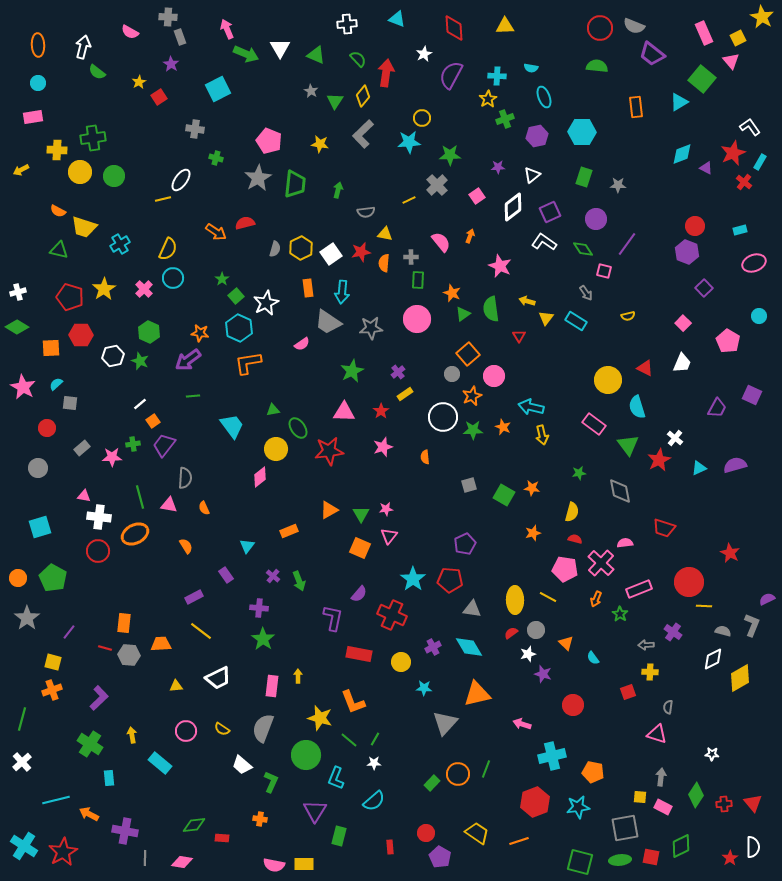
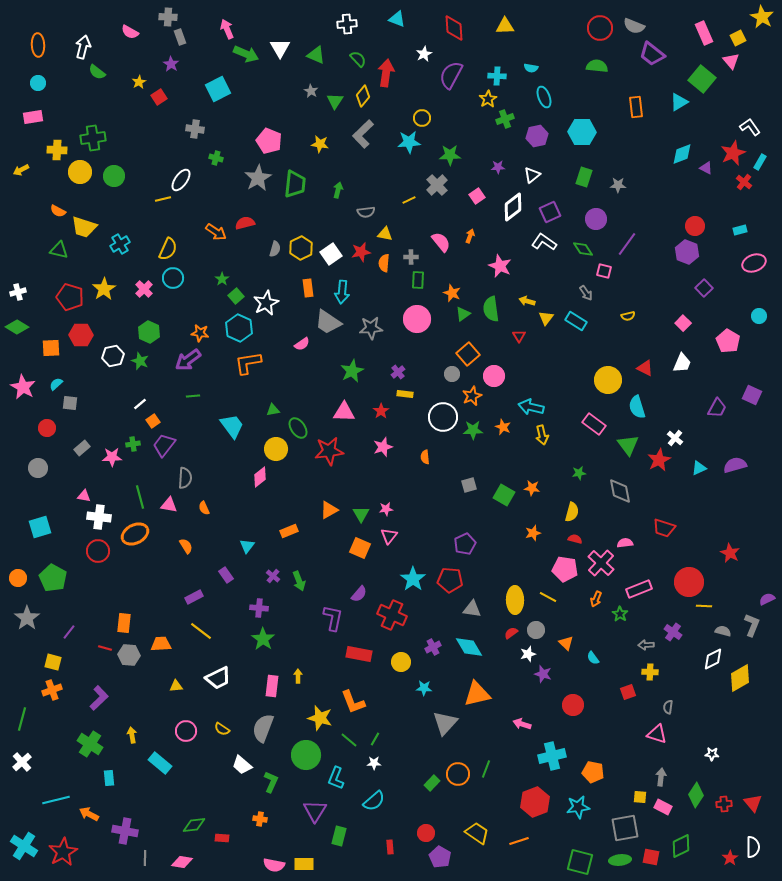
yellow rectangle at (405, 394): rotated 42 degrees clockwise
